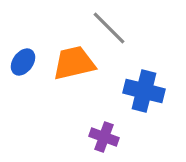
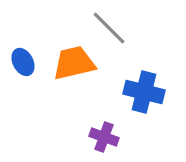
blue ellipse: rotated 64 degrees counterclockwise
blue cross: moved 1 px down
